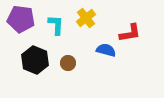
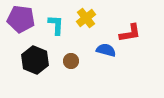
brown circle: moved 3 px right, 2 px up
